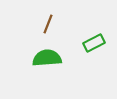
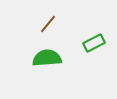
brown line: rotated 18 degrees clockwise
